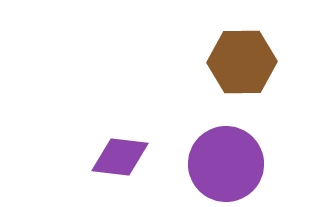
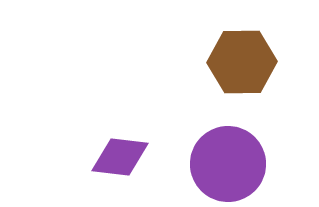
purple circle: moved 2 px right
